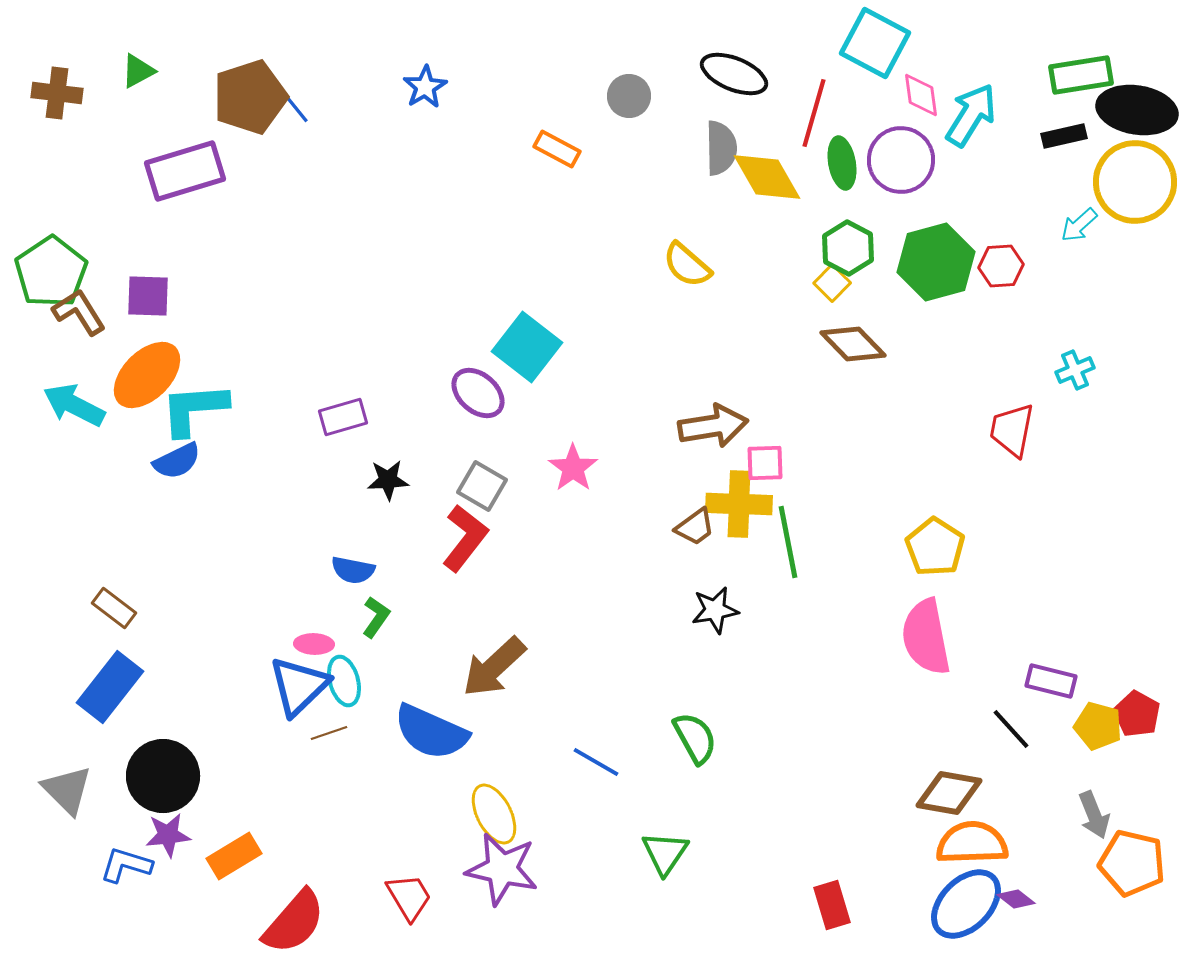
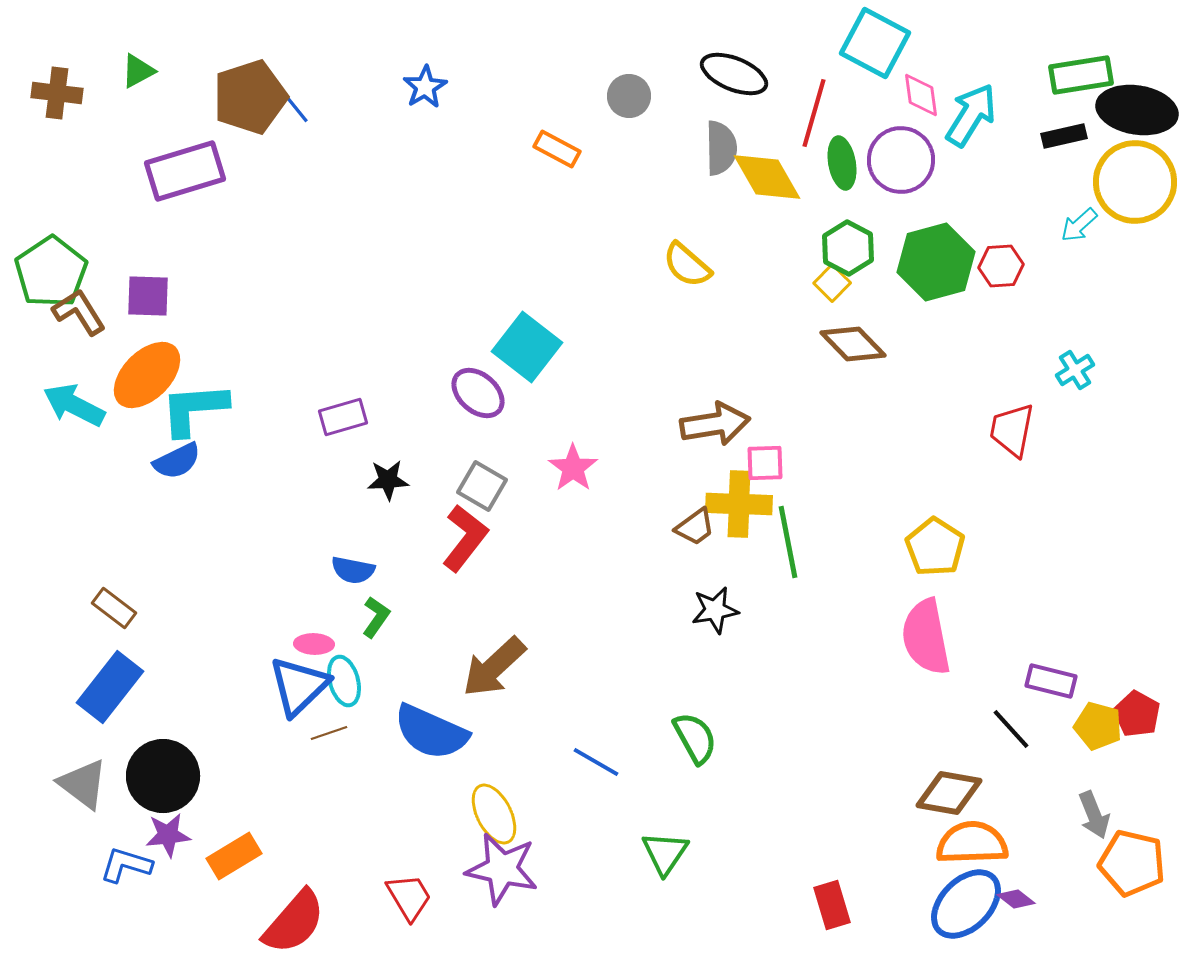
cyan cross at (1075, 370): rotated 9 degrees counterclockwise
brown arrow at (713, 426): moved 2 px right, 2 px up
gray triangle at (67, 790): moved 16 px right, 6 px up; rotated 8 degrees counterclockwise
